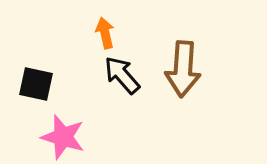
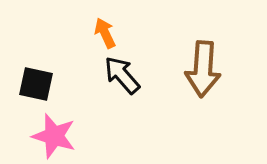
orange arrow: rotated 12 degrees counterclockwise
brown arrow: moved 20 px right
pink star: moved 9 px left, 1 px up
